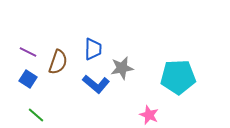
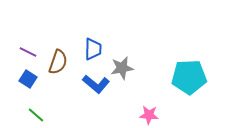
cyan pentagon: moved 11 px right
pink star: rotated 18 degrees counterclockwise
